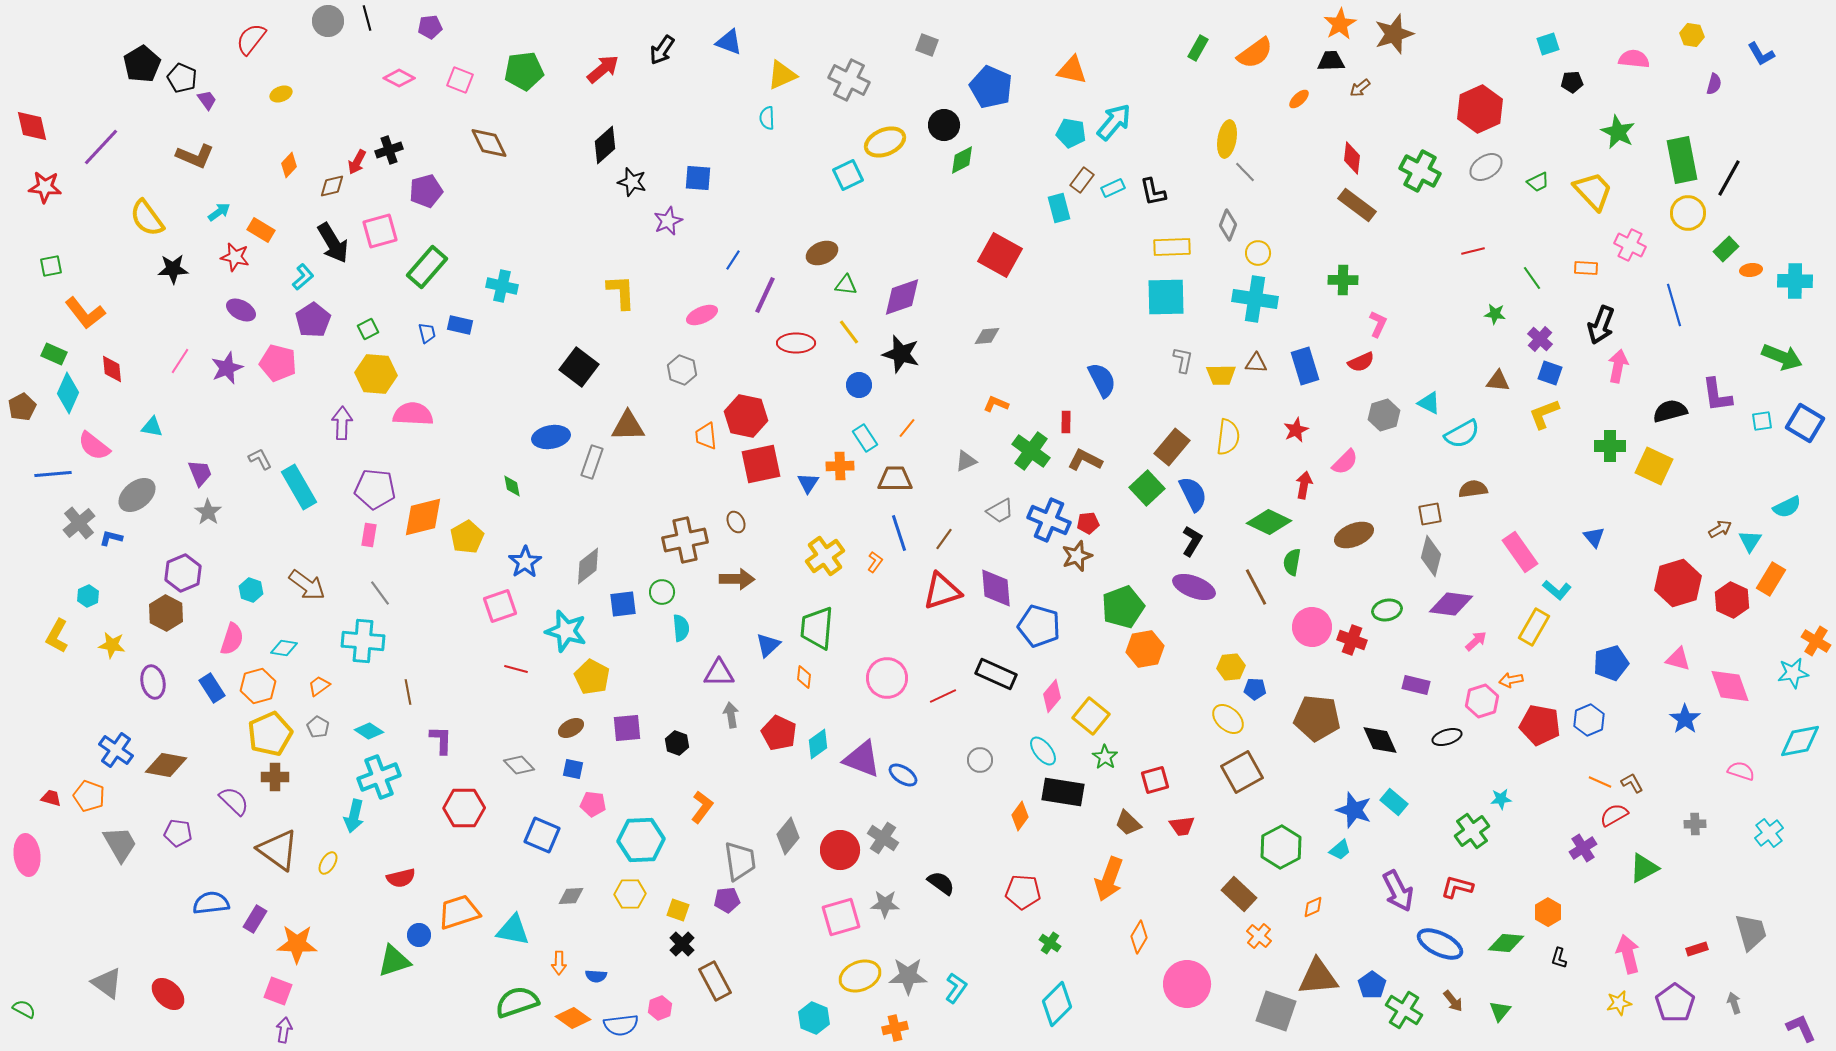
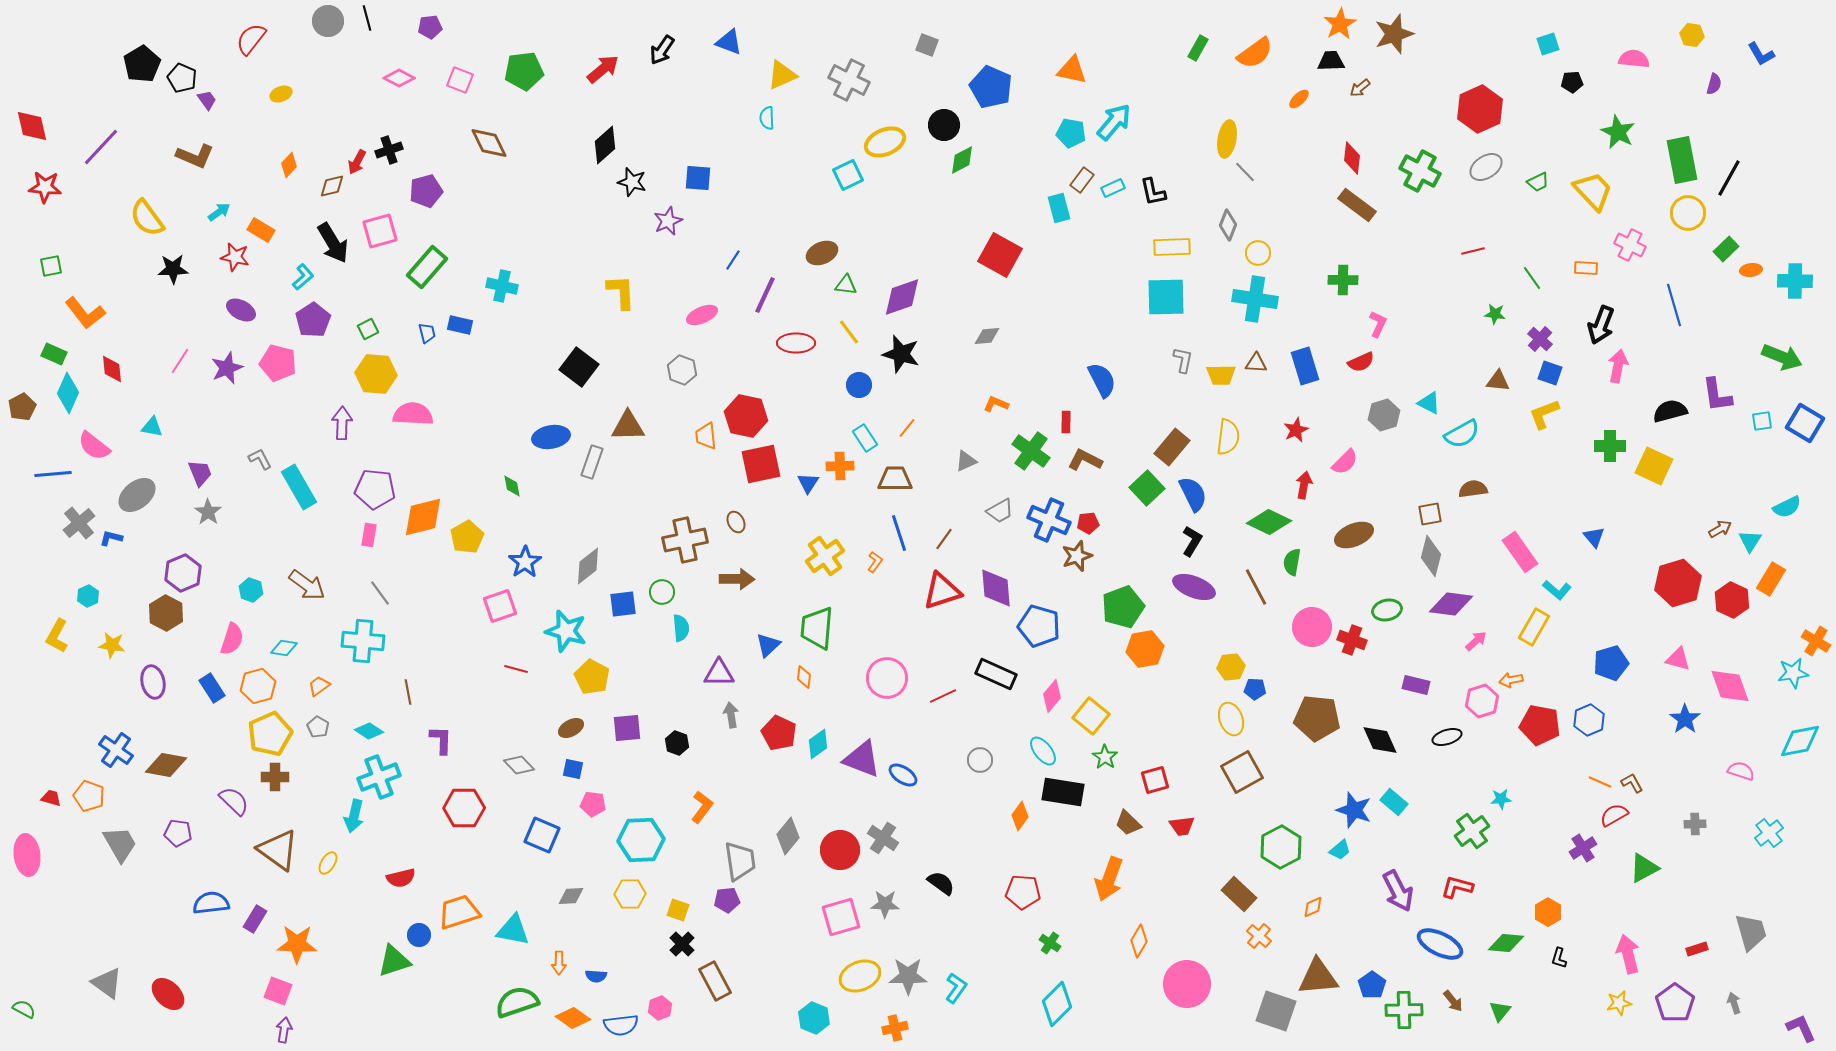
yellow ellipse at (1228, 719): moved 3 px right; rotated 28 degrees clockwise
orange diamond at (1139, 937): moved 4 px down
green cross at (1404, 1010): rotated 33 degrees counterclockwise
